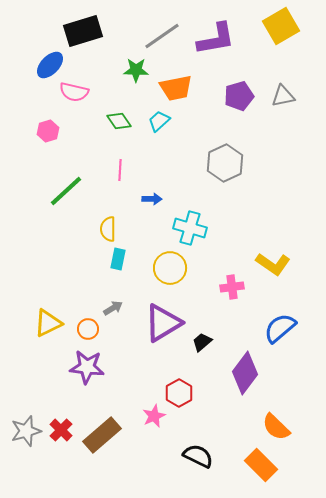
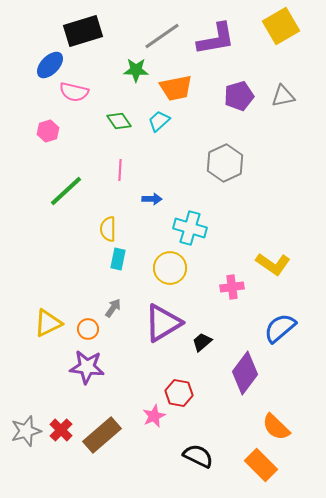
gray arrow: rotated 24 degrees counterclockwise
red hexagon: rotated 20 degrees counterclockwise
